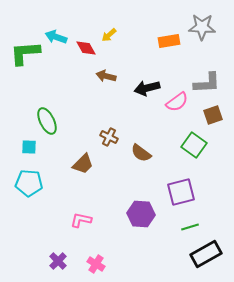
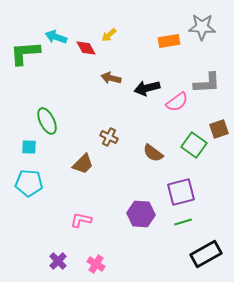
brown arrow: moved 5 px right, 2 px down
brown square: moved 6 px right, 14 px down
brown semicircle: moved 12 px right
green line: moved 7 px left, 5 px up
